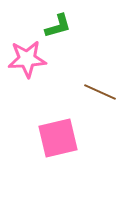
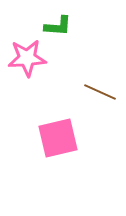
green L-shape: rotated 20 degrees clockwise
pink star: moved 1 px up
